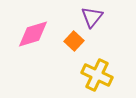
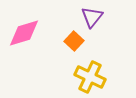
pink diamond: moved 9 px left, 1 px up
yellow cross: moved 7 px left, 2 px down
